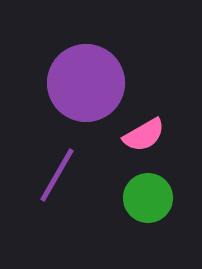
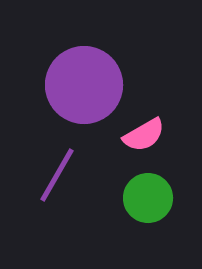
purple circle: moved 2 px left, 2 px down
